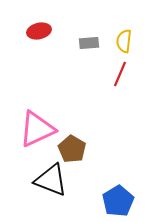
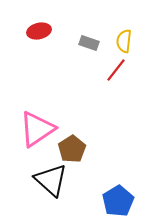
gray rectangle: rotated 24 degrees clockwise
red line: moved 4 px left, 4 px up; rotated 15 degrees clockwise
pink triangle: rotated 9 degrees counterclockwise
brown pentagon: rotated 8 degrees clockwise
black triangle: rotated 21 degrees clockwise
